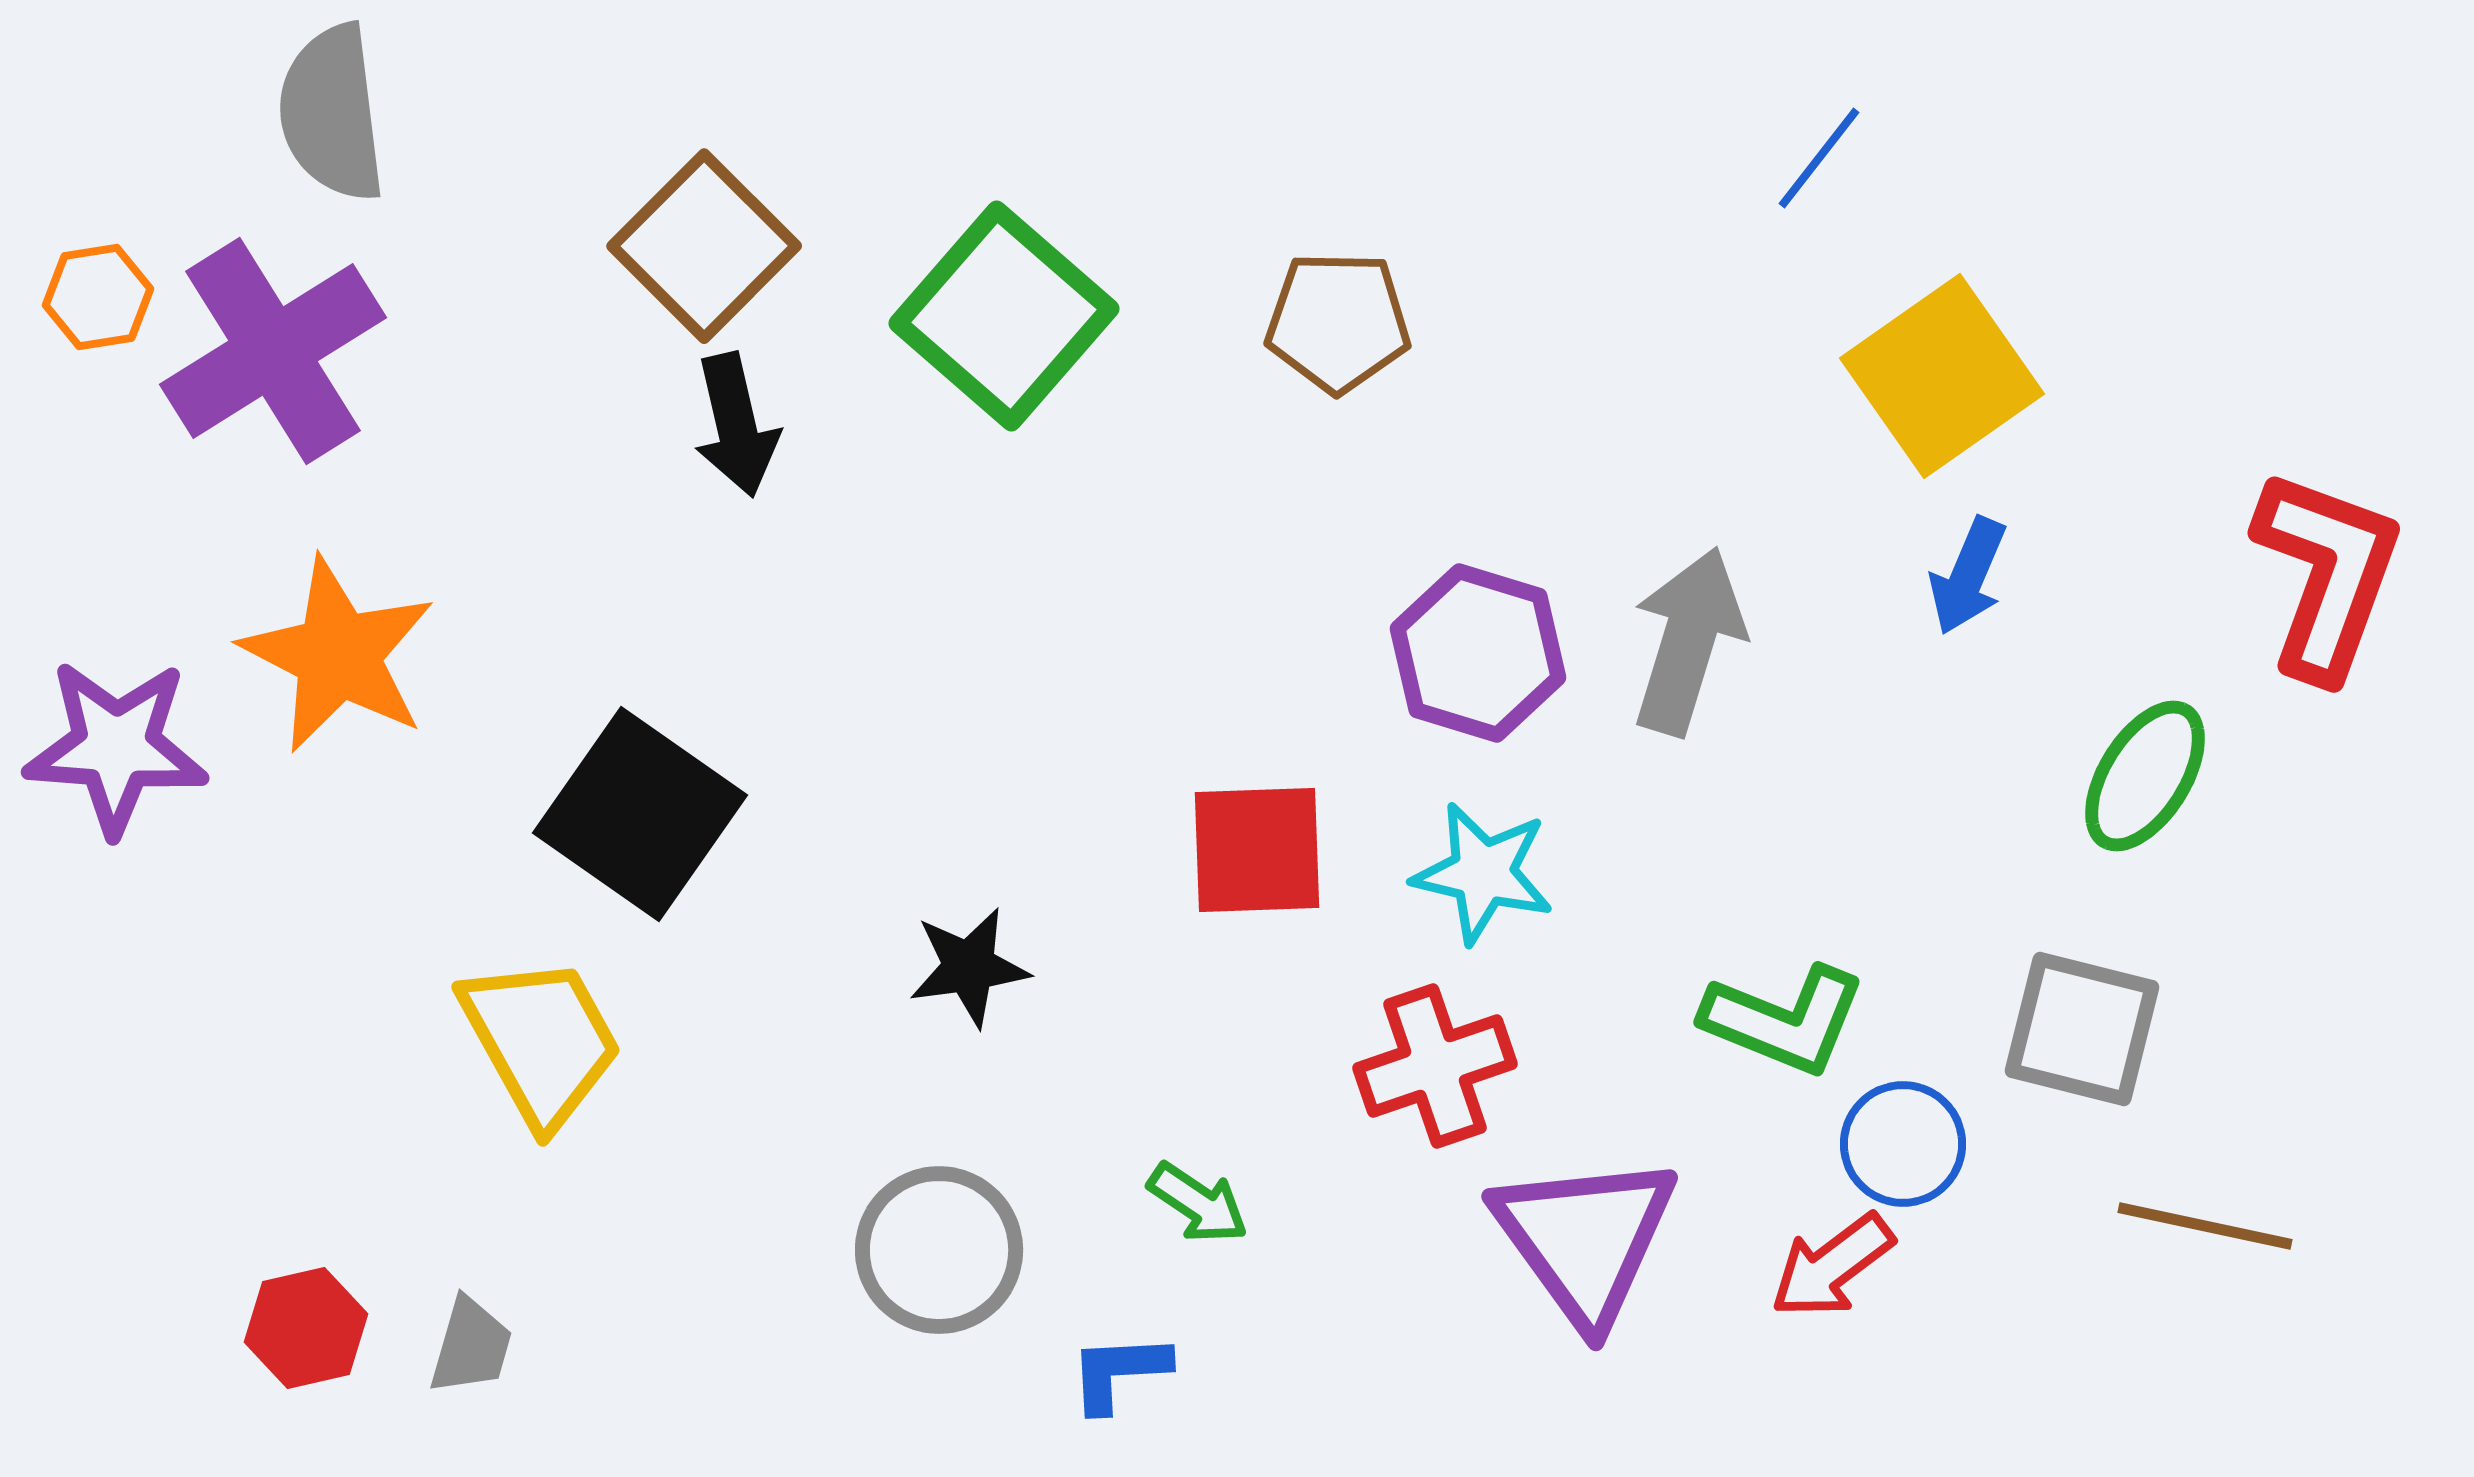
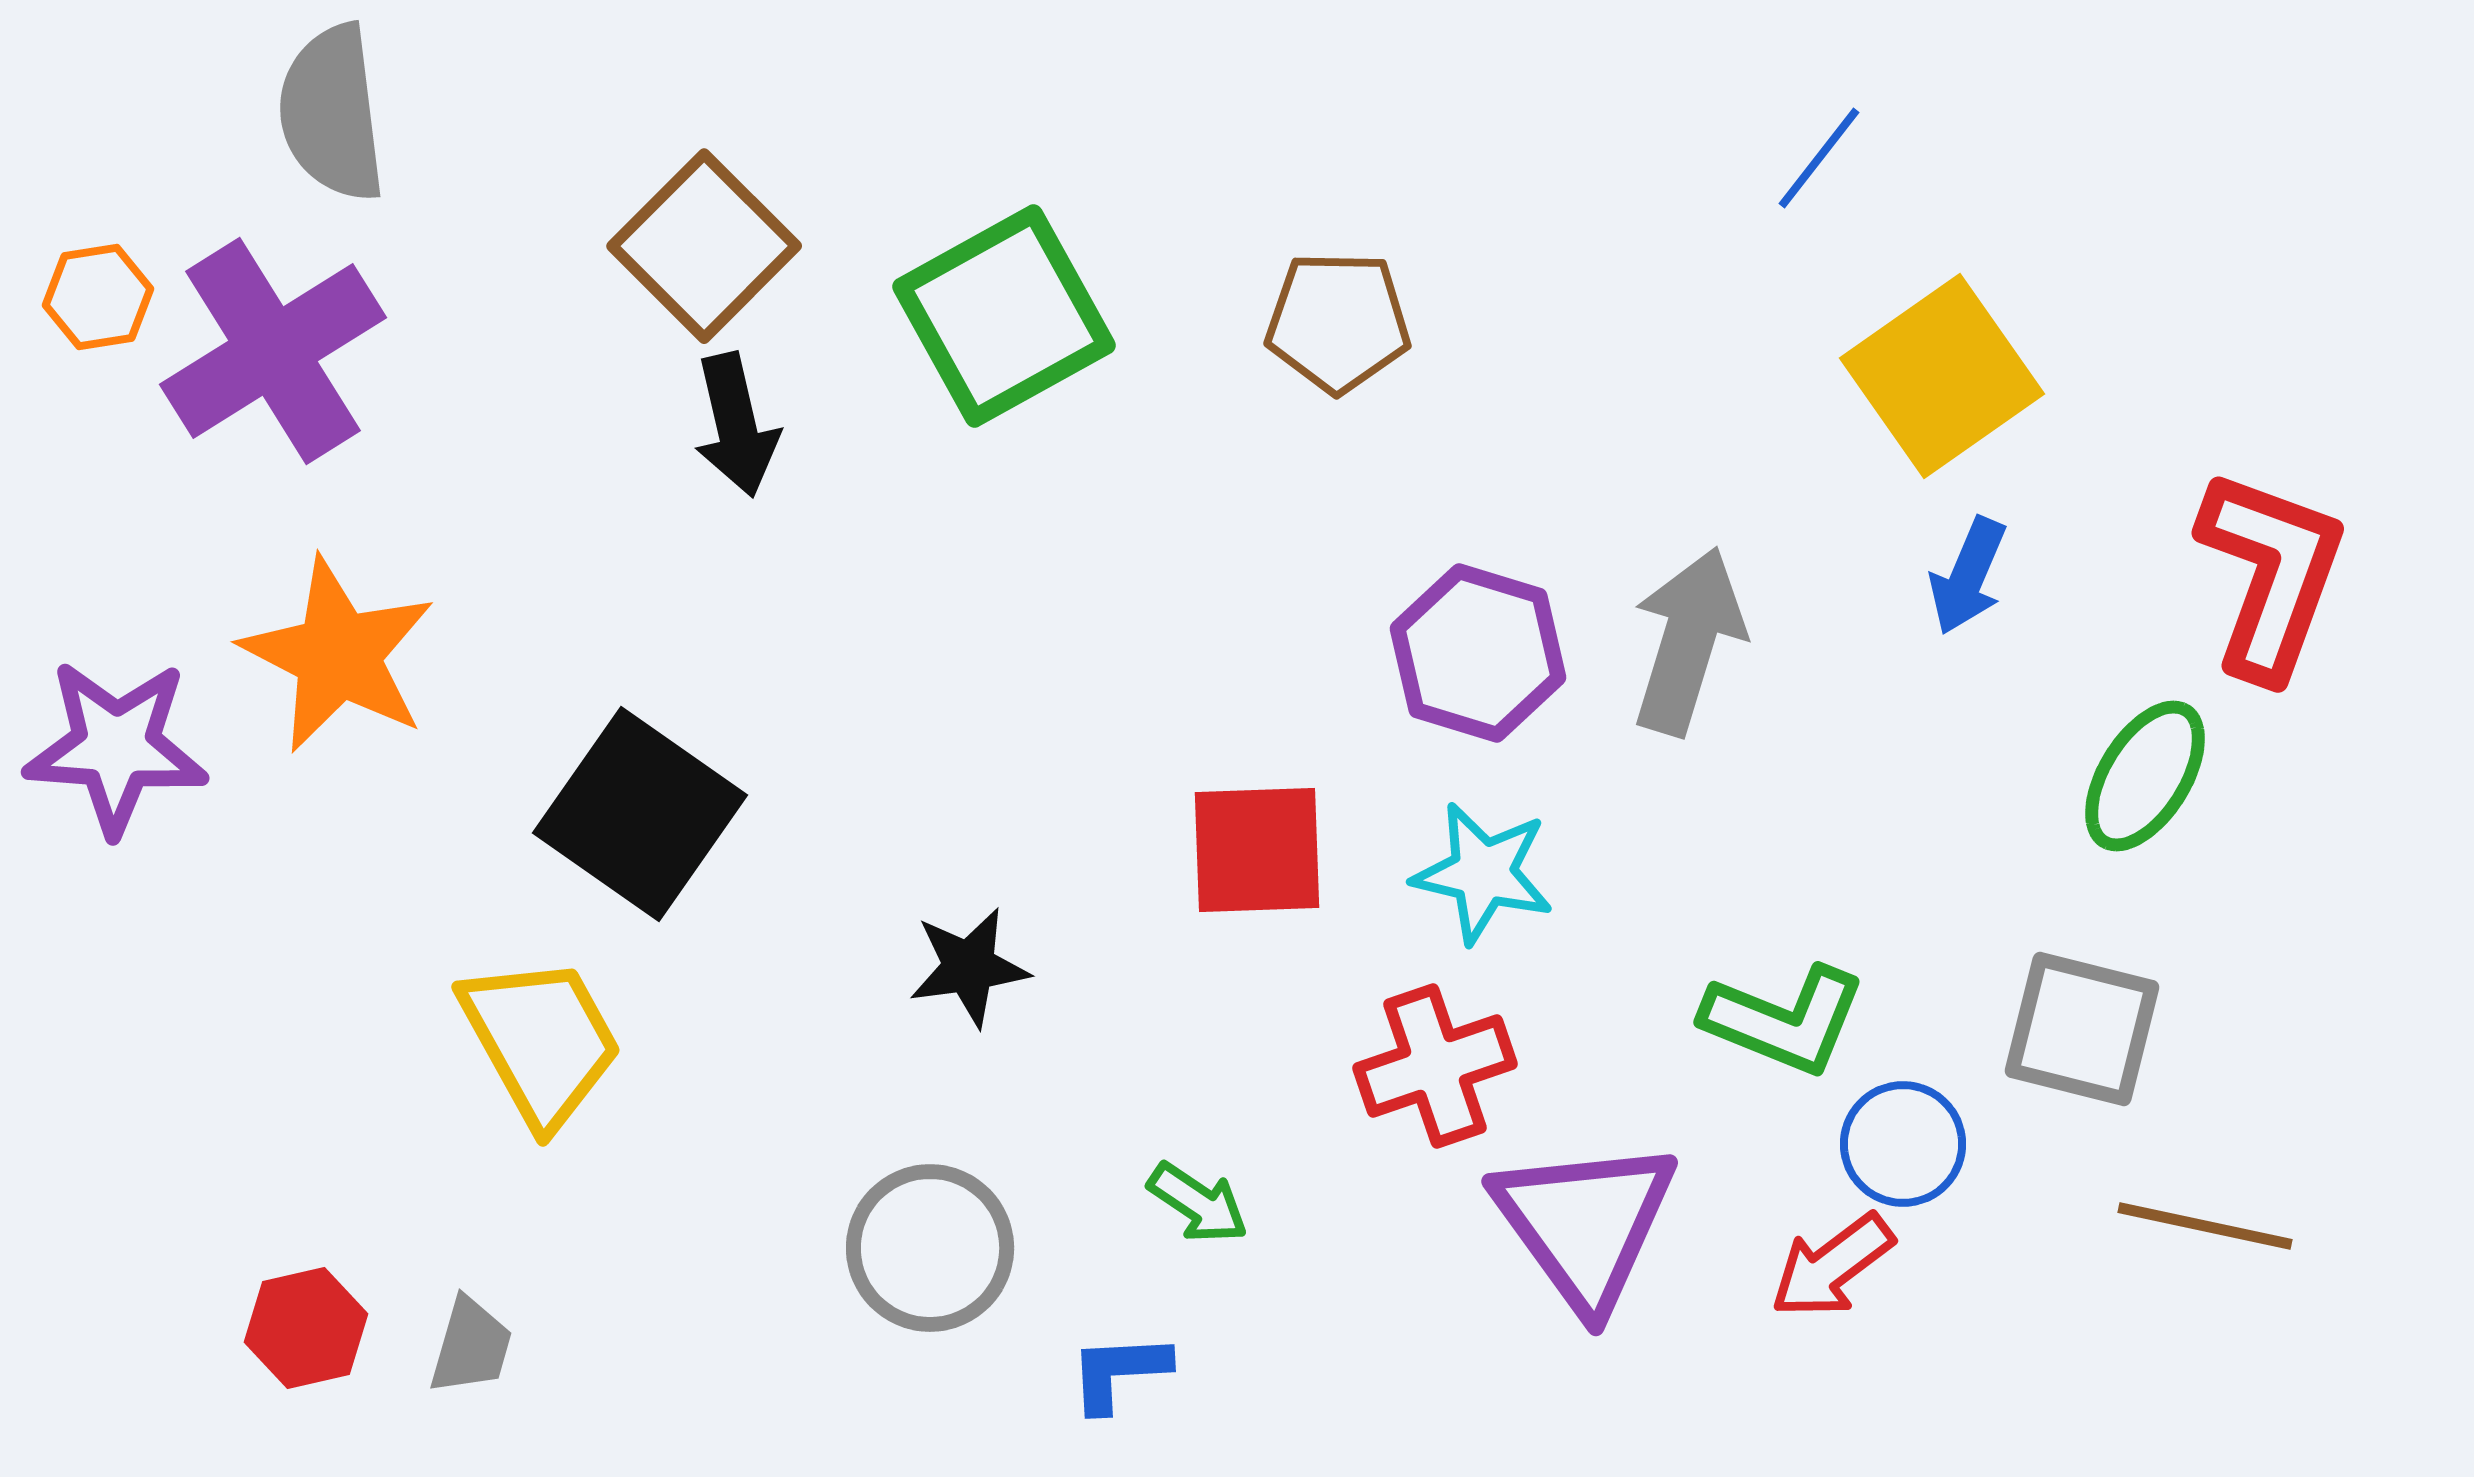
green square: rotated 20 degrees clockwise
red L-shape: moved 56 px left
purple triangle: moved 15 px up
gray circle: moved 9 px left, 2 px up
